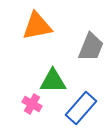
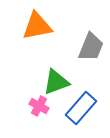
green triangle: moved 3 px right, 1 px down; rotated 20 degrees counterclockwise
pink cross: moved 7 px right, 2 px down
